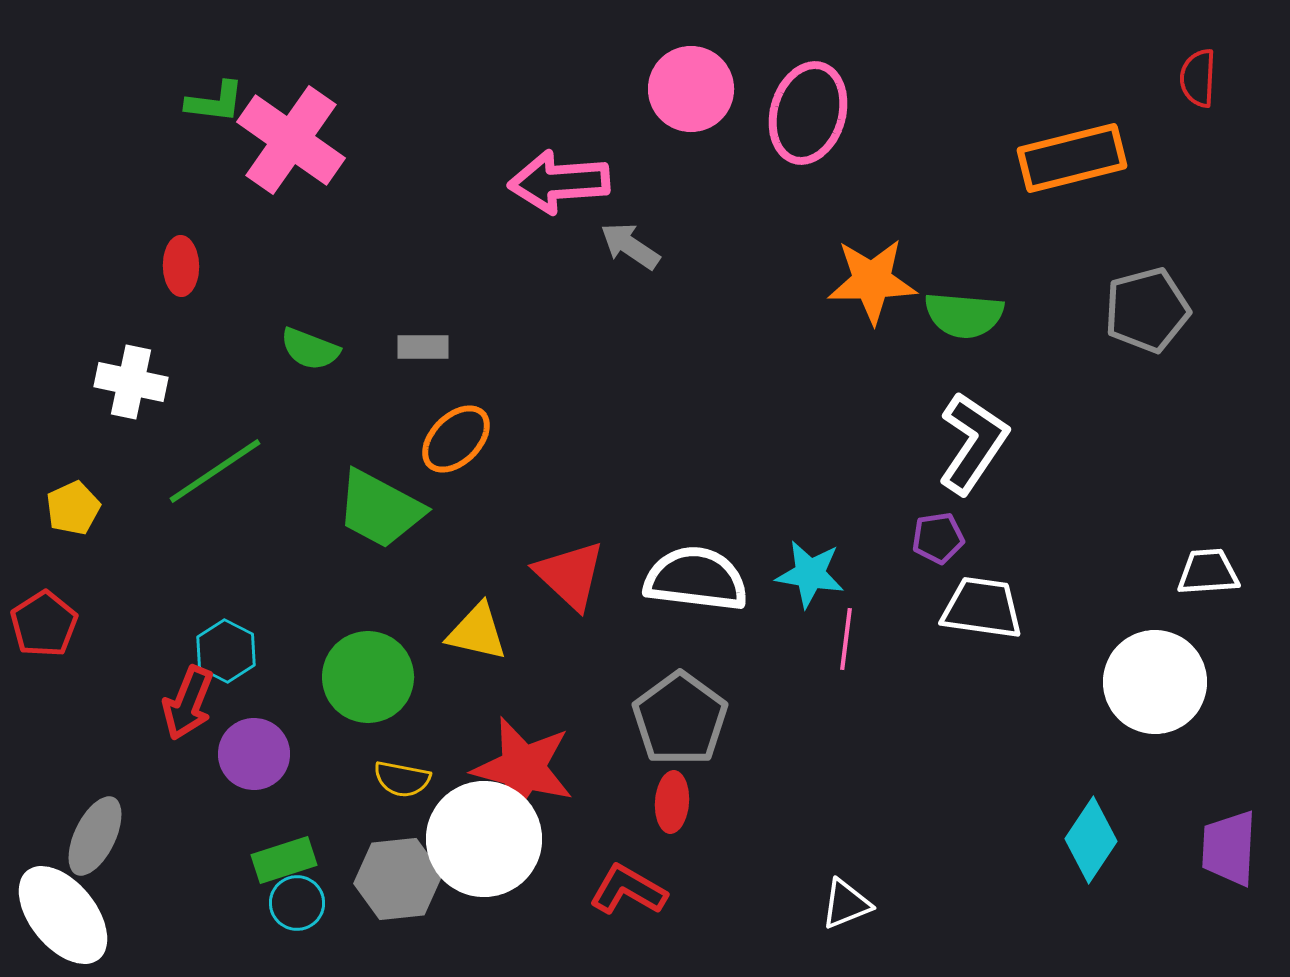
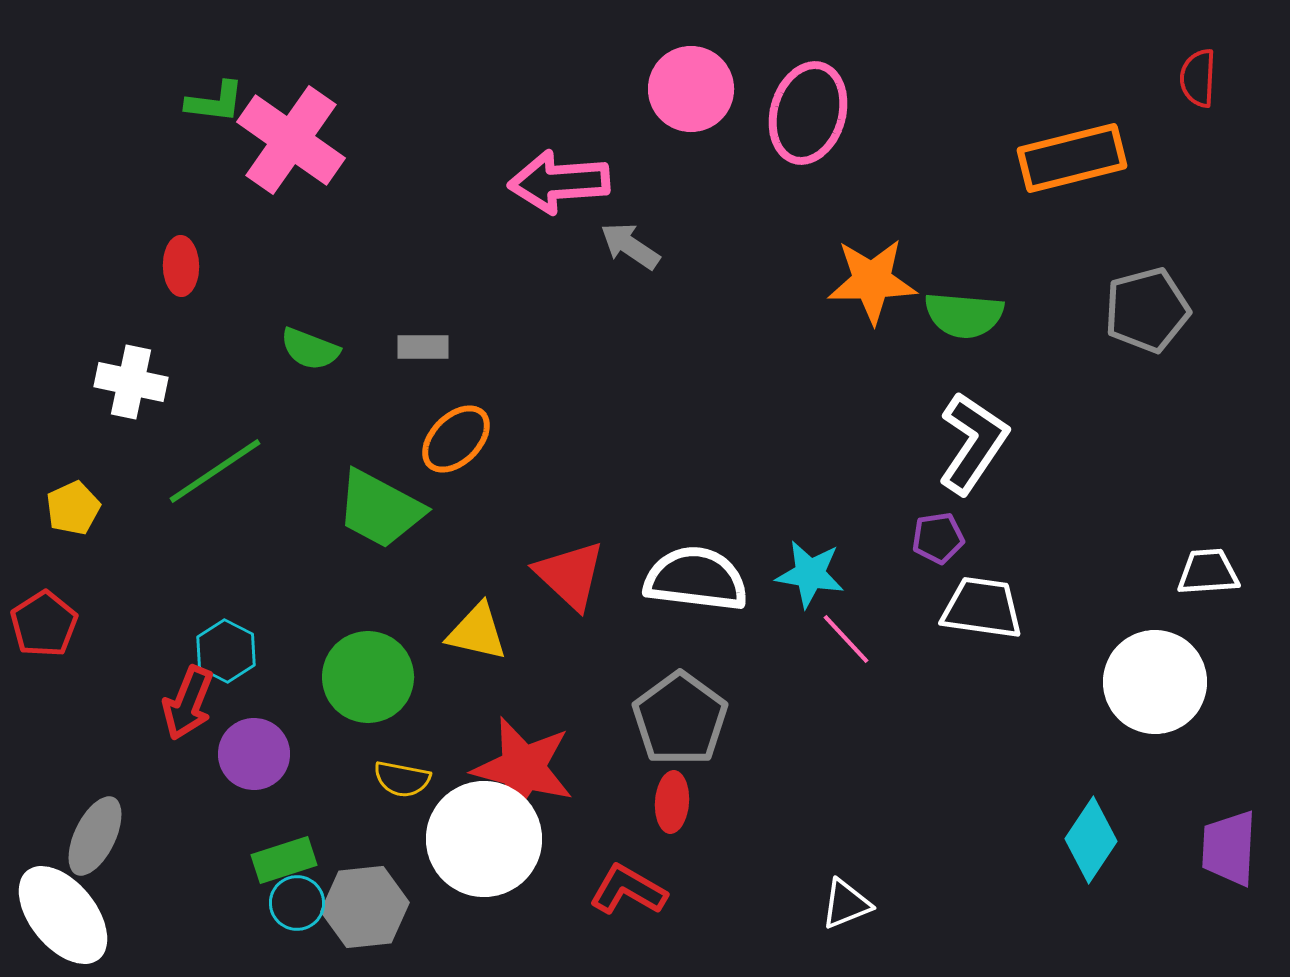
pink line at (846, 639): rotated 50 degrees counterclockwise
gray hexagon at (398, 879): moved 33 px left, 28 px down
